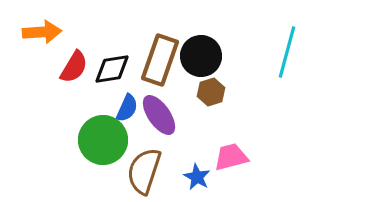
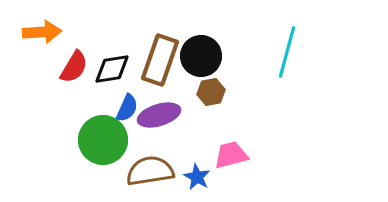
brown hexagon: rotated 8 degrees clockwise
purple ellipse: rotated 72 degrees counterclockwise
pink trapezoid: moved 2 px up
brown semicircle: moved 6 px right; rotated 63 degrees clockwise
